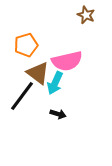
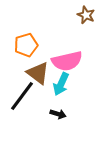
cyan arrow: moved 6 px right, 1 px down
